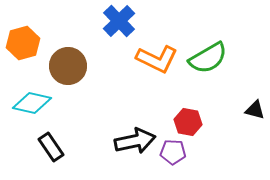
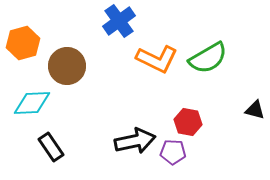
blue cross: rotated 8 degrees clockwise
brown circle: moved 1 px left
cyan diamond: rotated 15 degrees counterclockwise
